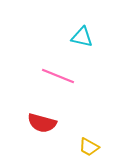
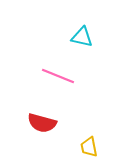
yellow trapezoid: rotated 50 degrees clockwise
